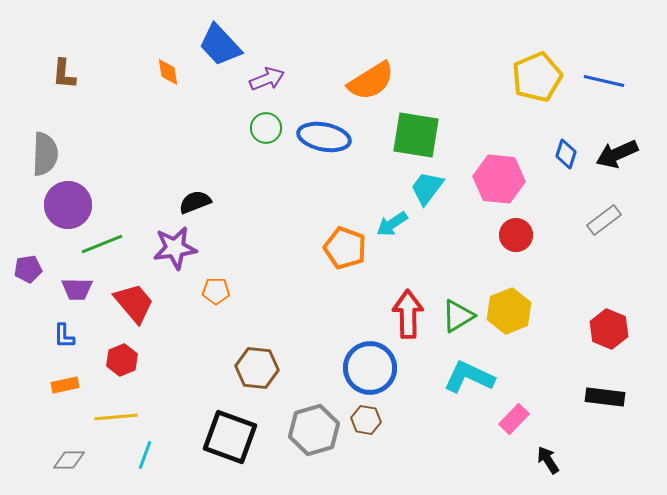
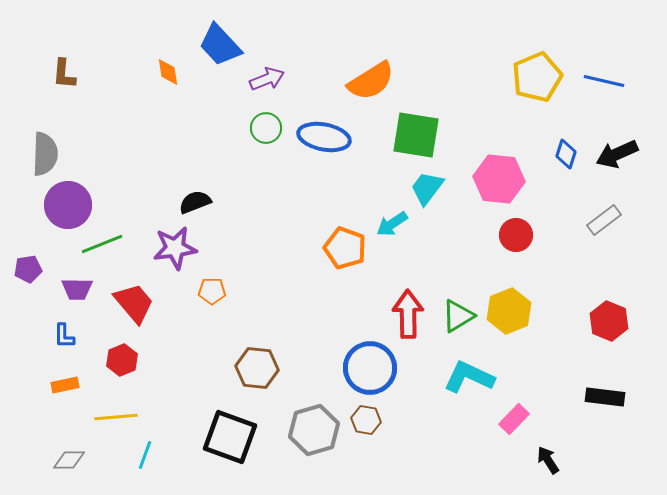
orange pentagon at (216, 291): moved 4 px left
red hexagon at (609, 329): moved 8 px up
